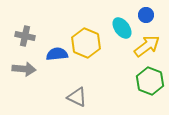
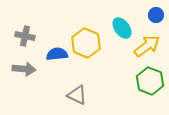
blue circle: moved 10 px right
gray triangle: moved 2 px up
